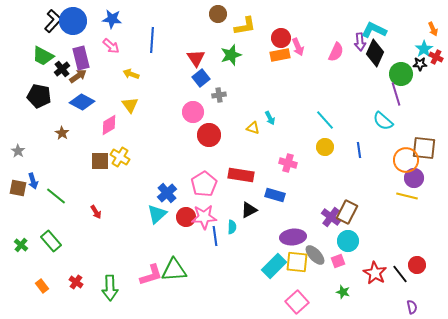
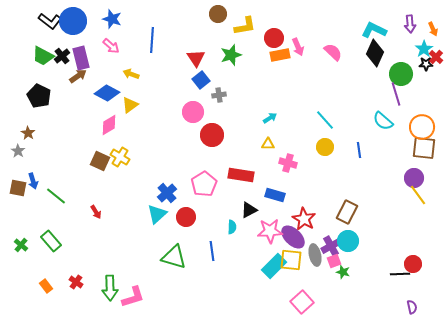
blue star at (112, 19): rotated 12 degrees clockwise
black L-shape at (53, 21): moved 3 px left; rotated 85 degrees clockwise
red circle at (281, 38): moved 7 px left
purple arrow at (360, 42): moved 50 px right, 18 px up
pink semicircle at (336, 52): moved 3 px left; rotated 72 degrees counterclockwise
red cross at (436, 57): rotated 16 degrees clockwise
black star at (420, 64): moved 6 px right
black cross at (62, 69): moved 13 px up
blue square at (201, 78): moved 2 px down
black pentagon at (39, 96): rotated 15 degrees clockwise
blue diamond at (82, 102): moved 25 px right, 9 px up
yellow triangle at (130, 105): rotated 30 degrees clockwise
cyan arrow at (270, 118): rotated 96 degrees counterclockwise
yellow triangle at (253, 128): moved 15 px right, 16 px down; rotated 16 degrees counterclockwise
brown star at (62, 133): moved 34 px left
red circle at (209, 135): moved 3 px right
orange circle at (406, 160): moved 16 px right, 33 px up
brown square at (100, 161): rotated 24 degrees clockwise
yellow line at (407, 196): moved 11 px right, 1 px up; rotated 40 degrees clockwise
pink star at (204, 217): moved 66 px right, 14 px down
purple cross at (331, 217): moved 29 px down; rotated 24 degrees clockwise
blue line at (215, 236): moved 3 px left, 15 px down
purple ellipse at (293, 237): rotated 50 degrees clockwise
gray ellipse at (315, 255): rotated 30 degrees clockwise
pink square at (338, 261): moved 4 px left
yellow square at (297, 262): moved 6 px left, 2 px up
red circle at (417, 265): moved 4 px left, 1 px up
green triangle at (174, 270): moved 13 px up; rotated 20 degrees clockwise
red star at (375, 273): moved 71 px left, 54 px up
black line at (400, 274): rotated 54 degrees counterclockwise
pink L-shape at (151, 275): moved 18 px left, 22 px down
orange rectangle at (42, 286): moved 4 px right
green star at (343, 292): moved 20 px up
pink square at (297, 302): moved 5 px right
